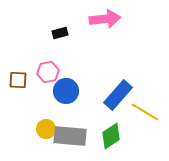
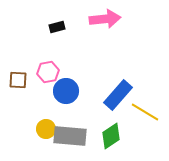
black rectangle: moved 3 px left, 6 px up
